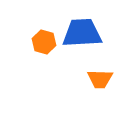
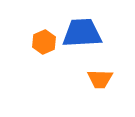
orange hexagon: rotated 20 degrees clockwise
